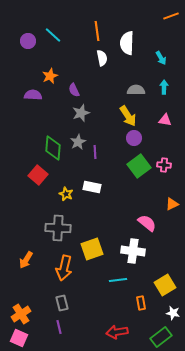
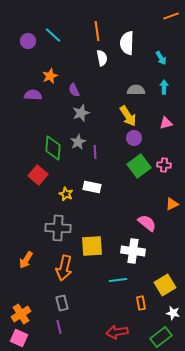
pink triangle at (165, 120): moved 1 px right, 3 px down; rotated 24 degrees counterclockwise
yellow square at (92, 249): moved 3 px up; rotated 15 degrees clockwise
